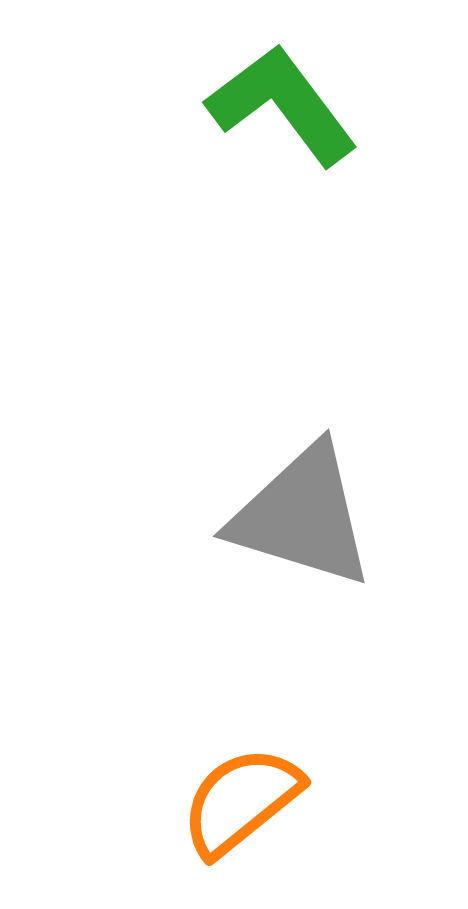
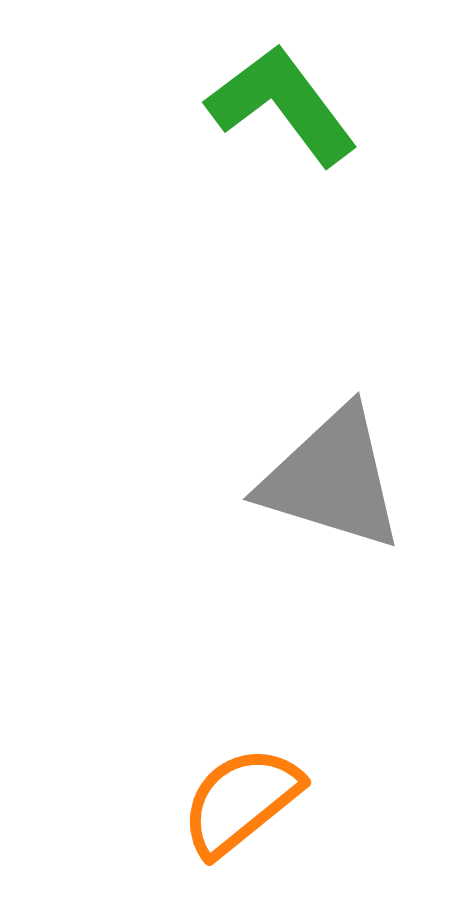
gray triangle: moved 30 px right, 37 px up
